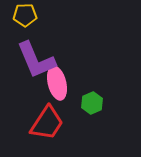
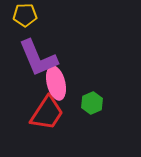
purple L-shape: moved 2 px right, 2 px up
pink ellipse: moved 1 px left
red trapezoid: moved 10 px up
